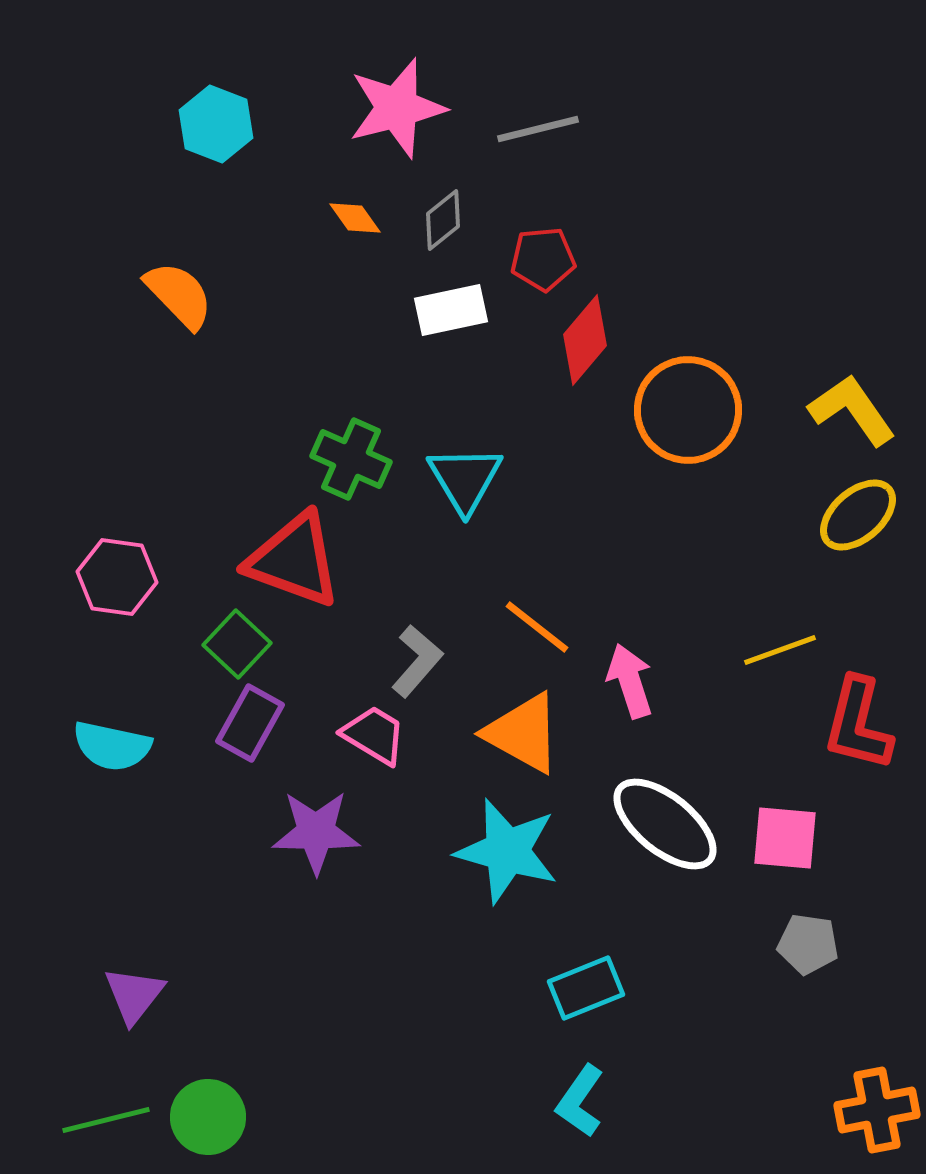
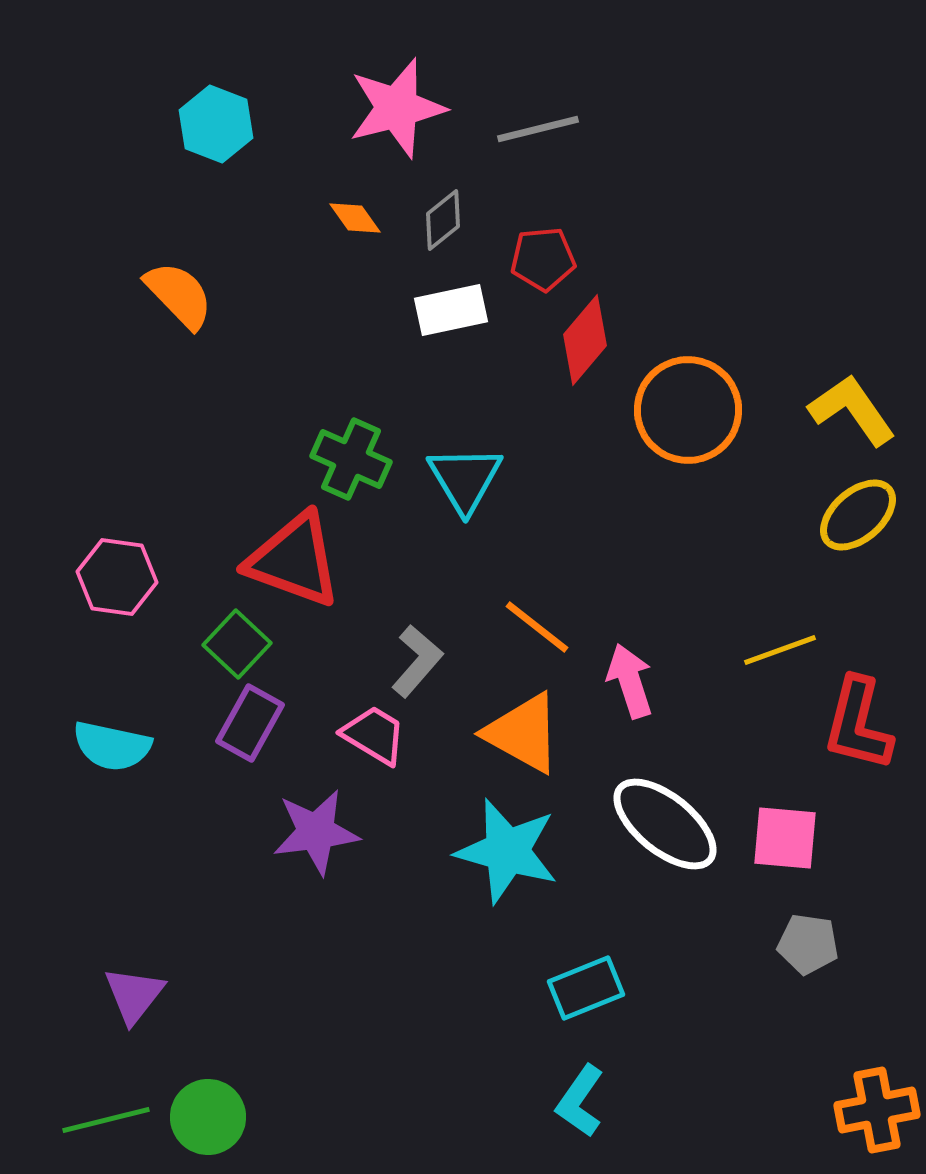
purple star: rotated 8 degrees counterclockwise
